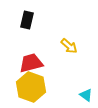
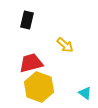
yellow arrow: moved 4 px left, 1 px up
yellow hexagon: moved 8 px right
cyan triangle: moved 1 px left, 2 px up
